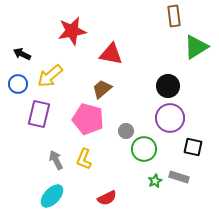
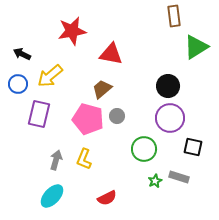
gray circle: moved 9 px left, 15 px up
gray arrow: rotated 42 degrees clockwise
